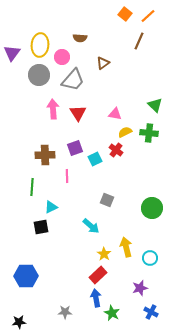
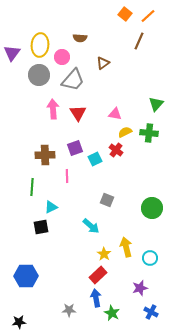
green triangle: moved 1 px right, 1 px up; rotated 28 degrees clockwise
gray star: moved 4 px right, 2 px up
